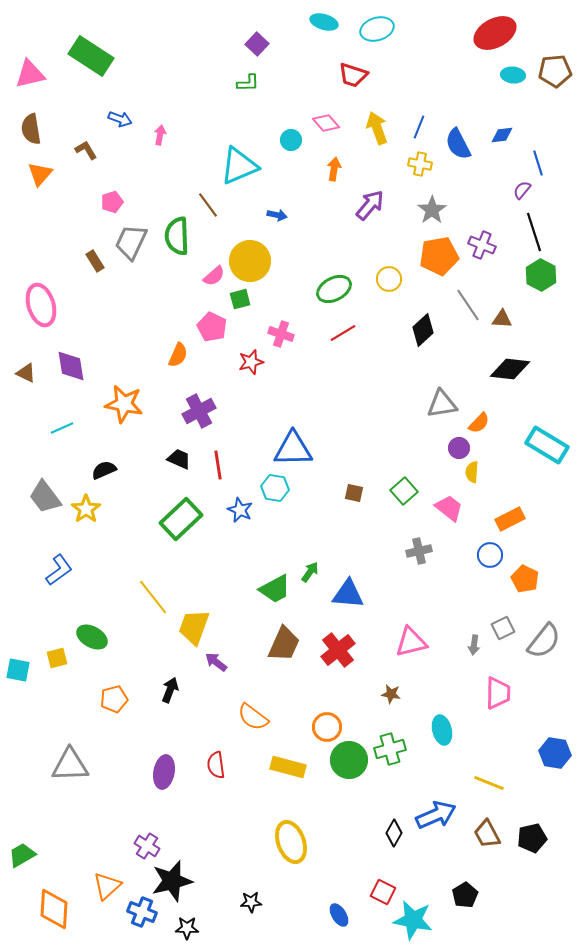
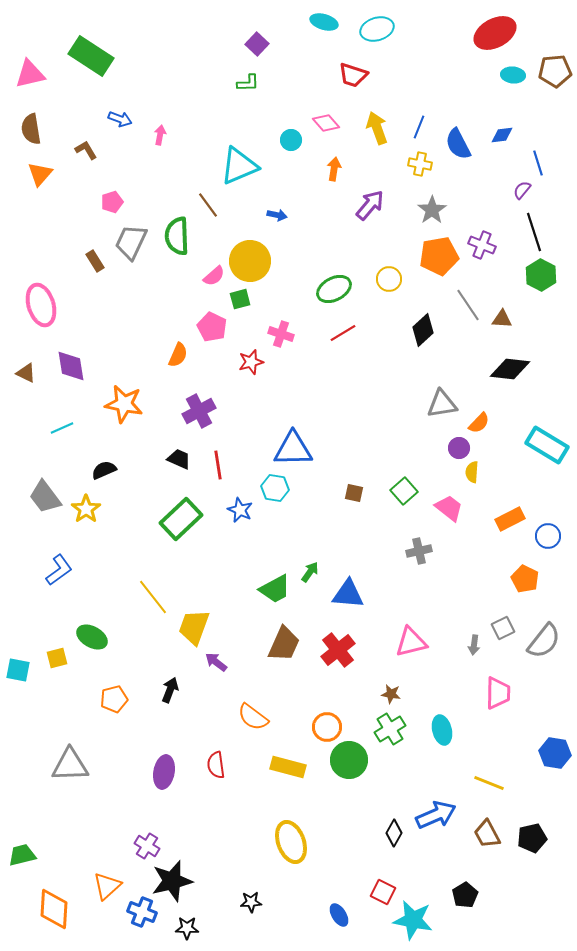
blue circle at (490, 555): moved 58 px right, 19 px up
green cross at (390, 749): moved 20 px up; rotated 16 degrees counterclockwise
green trapezoid at (22, 855): rotated 16 degrees clockwise
